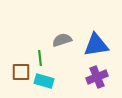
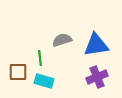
brown square: moved 3 px left
